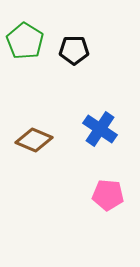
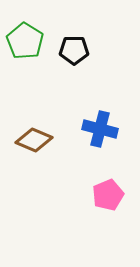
blue cross: rotated 20 degrees counterclockwise
pink pentagon: rotated 28 degrees counterclockwise
